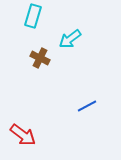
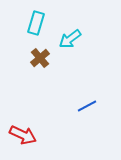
cyan rectangle: moved 3 px right, 7 px down
brown cross: rotated 24 degrees clockwise
red arrow: rotated 12 degrees counterclockwise
